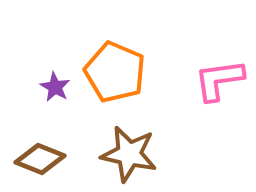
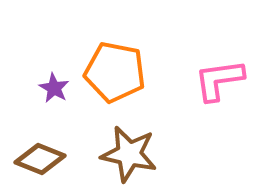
orange pentagon: rotated 12 degrees counterclockwise
purple star: moved 1 px left, 1 px down
